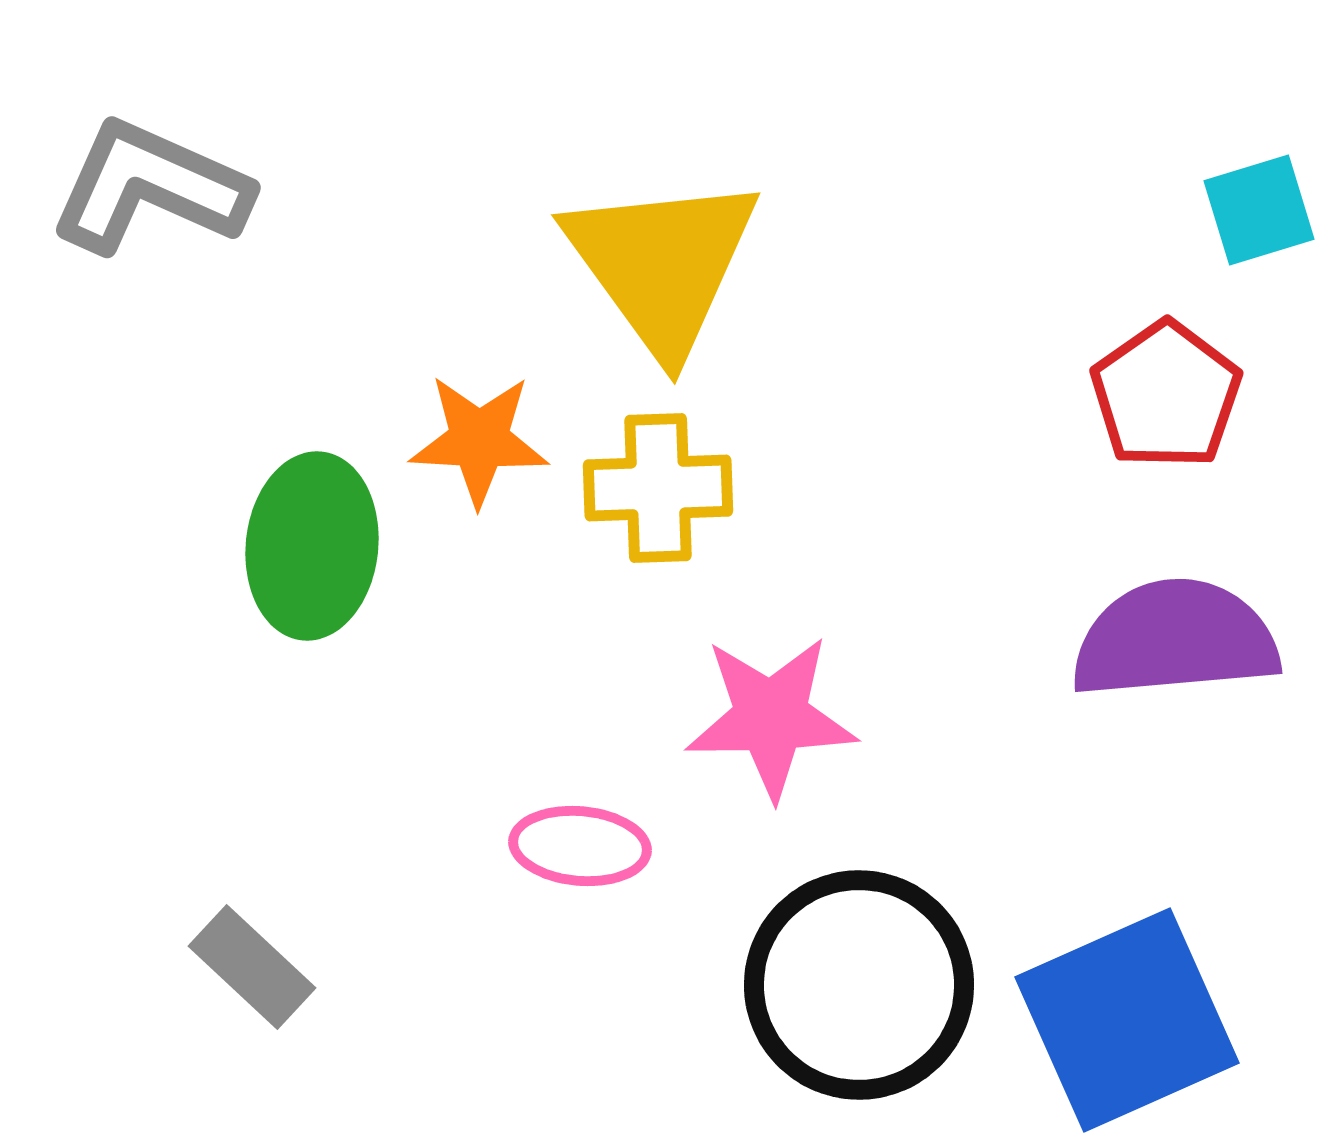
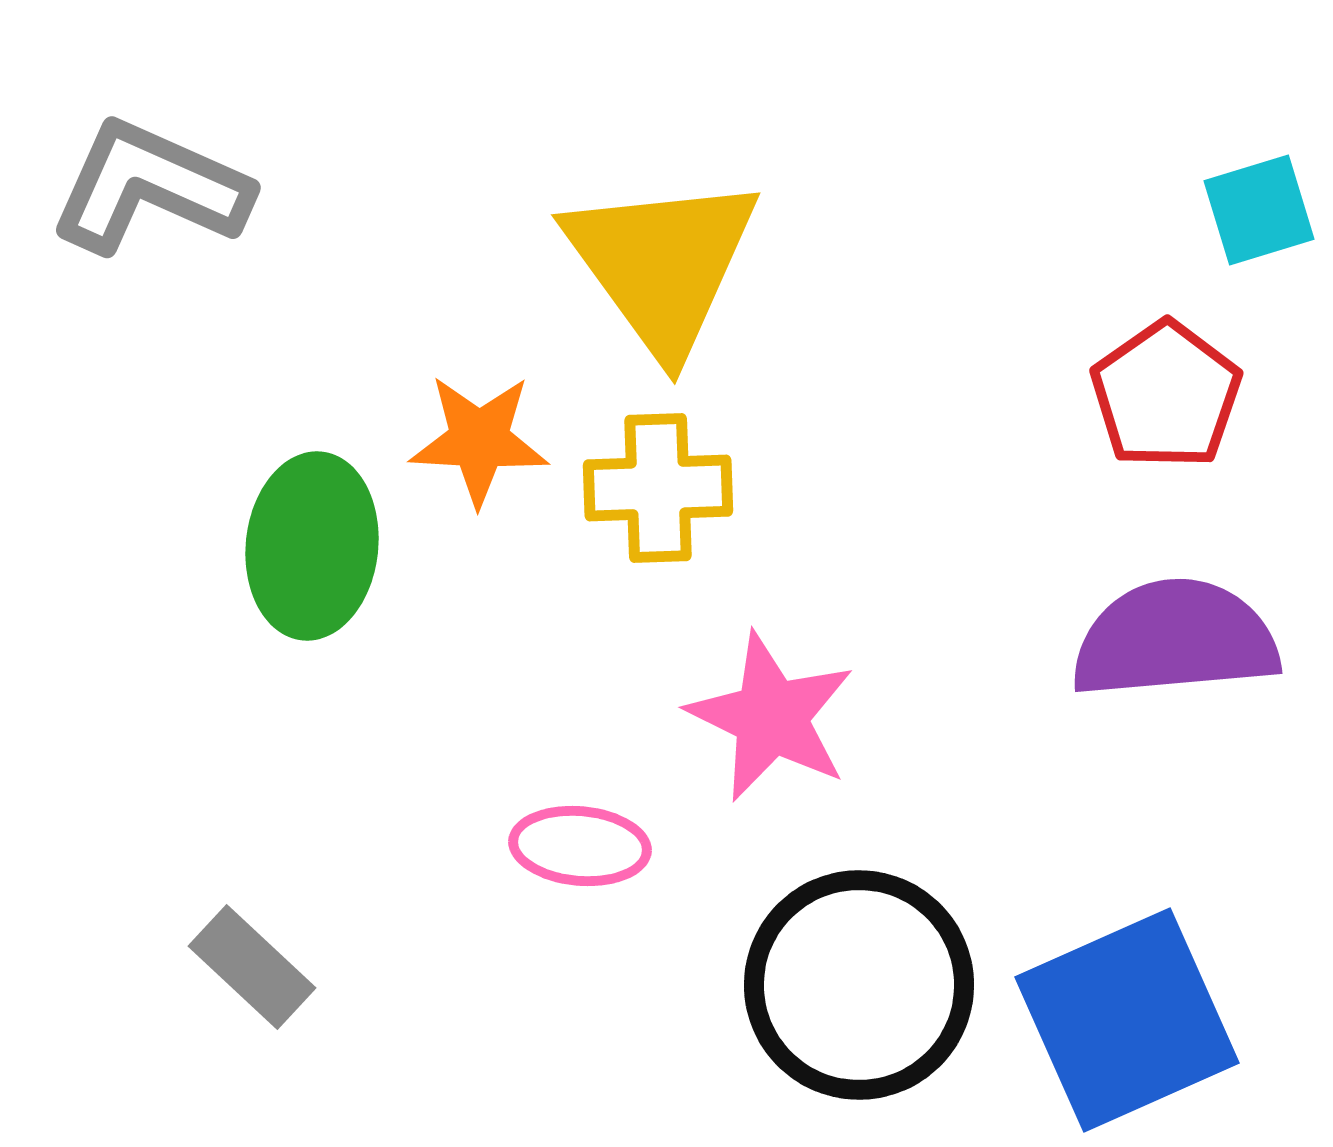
pink star: rotated 27 degrees clockwise
